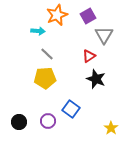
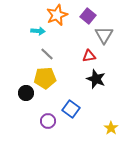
purple square: rotated 21 degrees counterclockwise
red triangle: rotated 24 degrees clockwise
black circle: moved 7 px right, 29 px up
